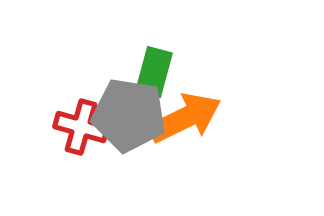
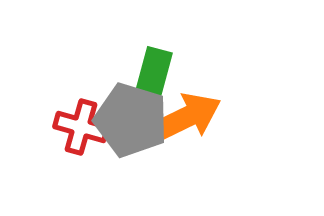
gray pentagon: moved 2 px right, 5 px down; rotated 8 degrees clockwise
